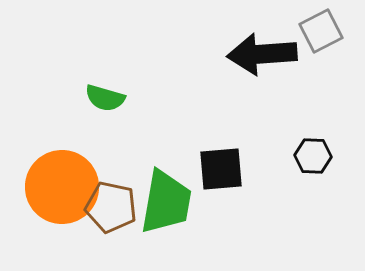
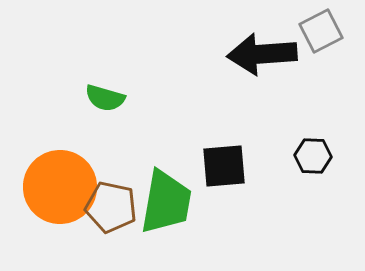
black square: moved 3 px right, 3 px up
orange circle: moved 2 px left
